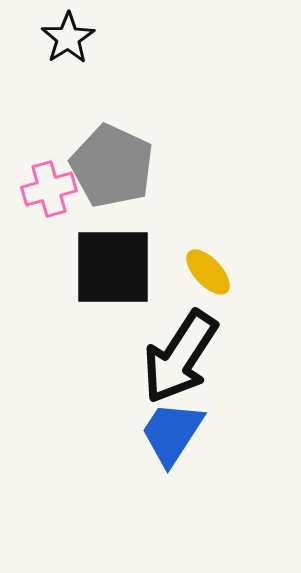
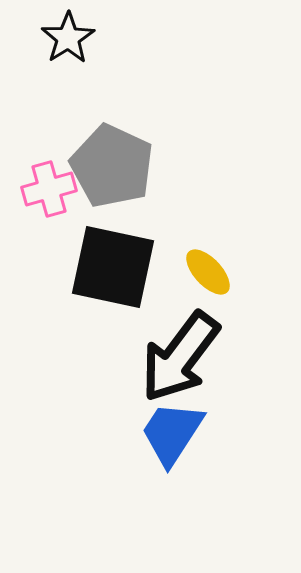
black square: rotated 12 degrees clockwise
black arrow: rotated 4 degrees clockwise
